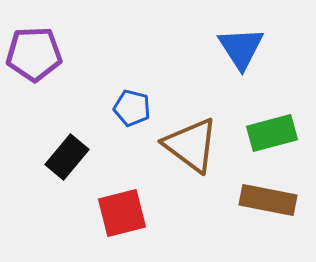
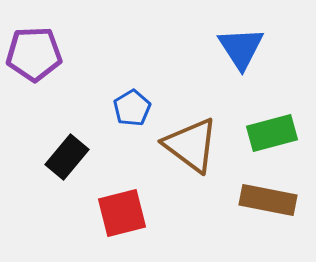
blue pentagon: rotated 27 degrees clockwise
